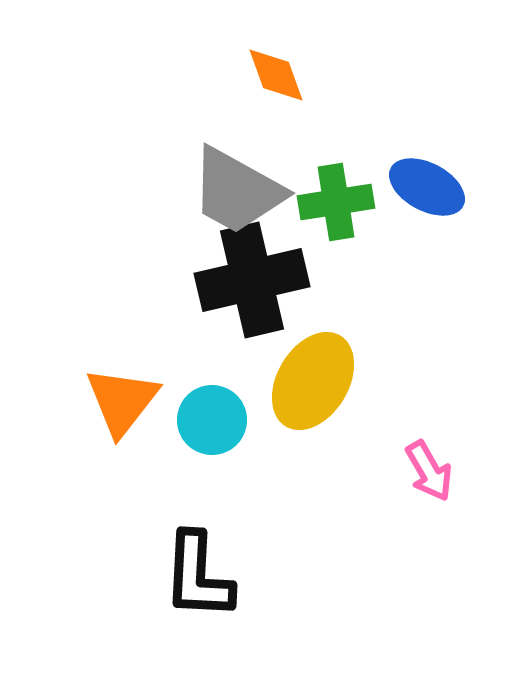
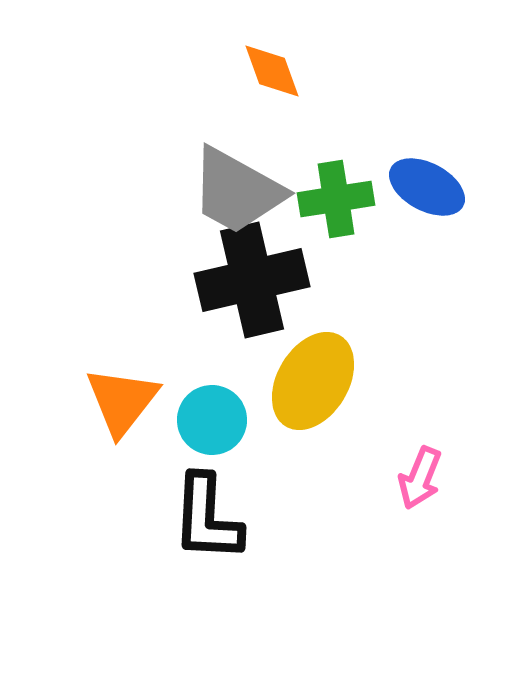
orange diamond: moved 4 px left, 4 px up
green cross: moved 3 px up
pink arrow: moved 9 px left, 7 px down; rotated 52 degrees clockwise
black L-shape: moved 9 px right, 58 px up
